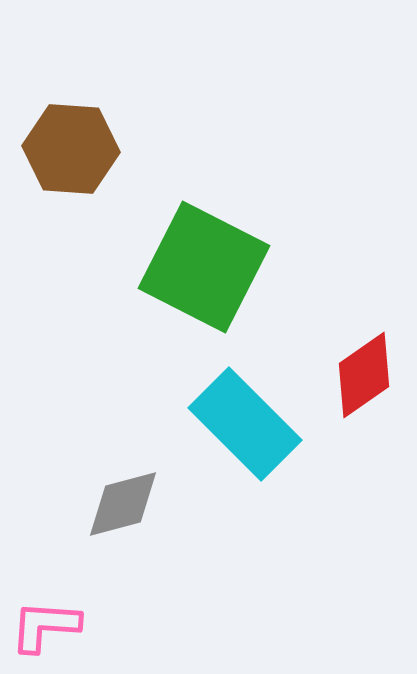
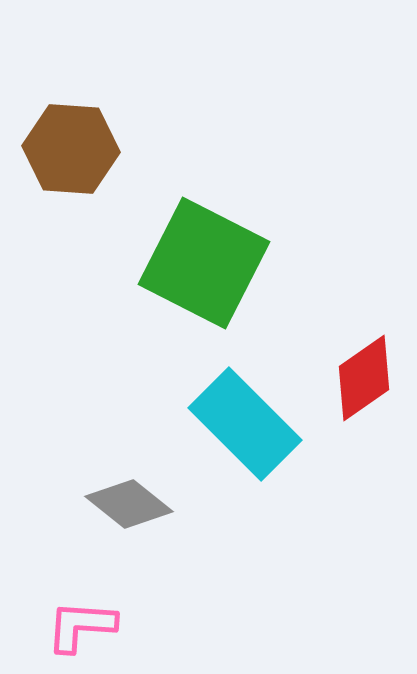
green square: moved 4 px up
red diamond: moved 3 px down
gray diamond: moved 6 px right; rotated 54 degrees clockwise
pink L-shape: moved 36 px right
